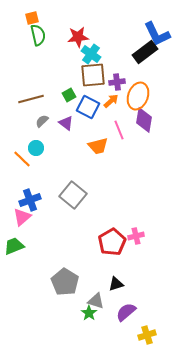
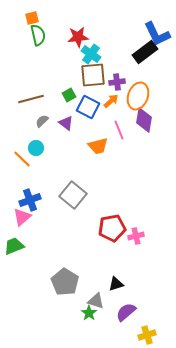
red pentagon: moved 14 px up; rotated 20 degrees clockwise
